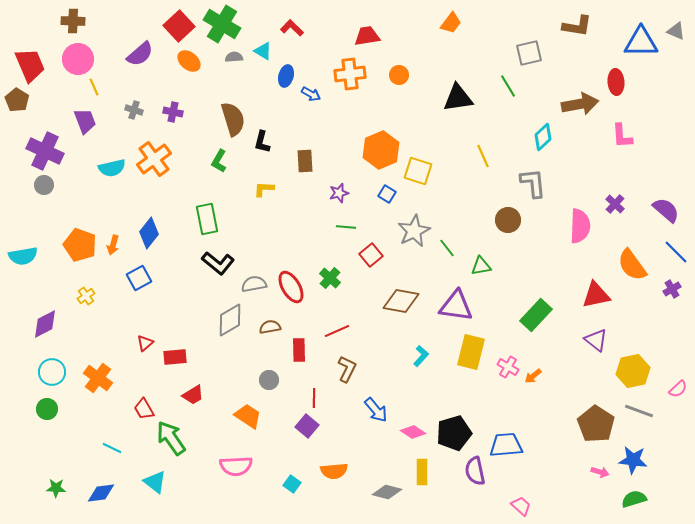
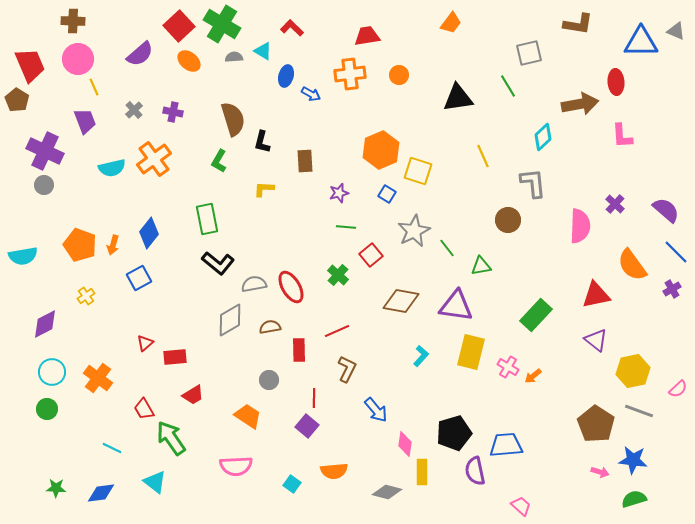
brown L-shape at (577, 26): moved 1 px right, 2 px up
gray cross at (134, 110): rotated 30 degrees clockwise
green cross at (330, 278): moved 8 px right, 3 px up
pink diamond at (413, 432): moved 8 px left, 12 px down; rotated 65 degrees clockwise
